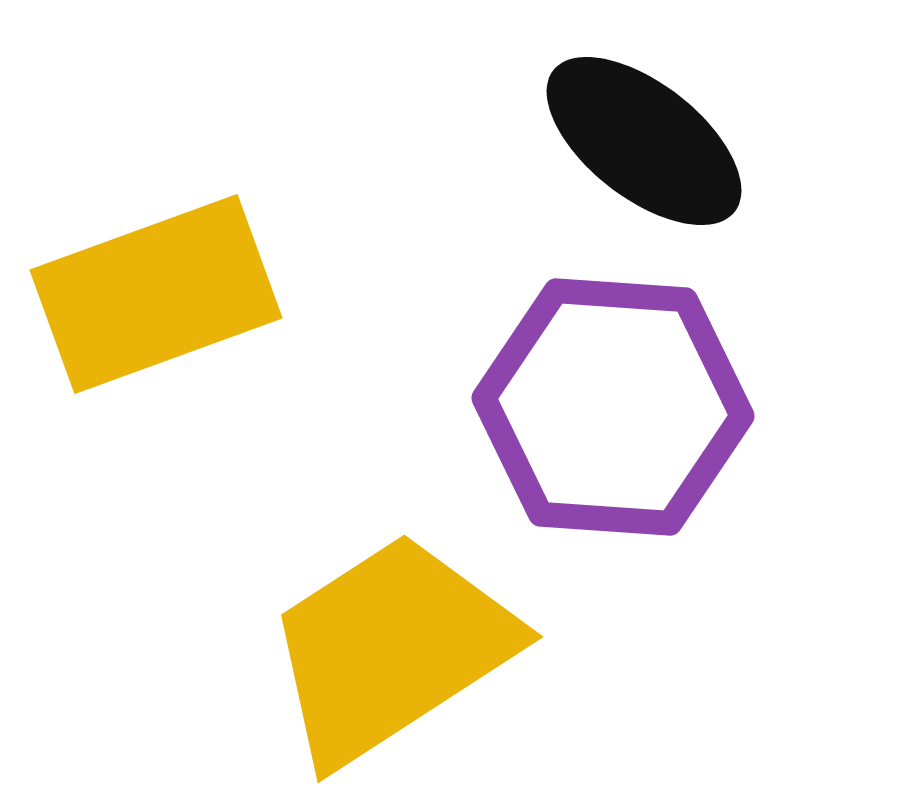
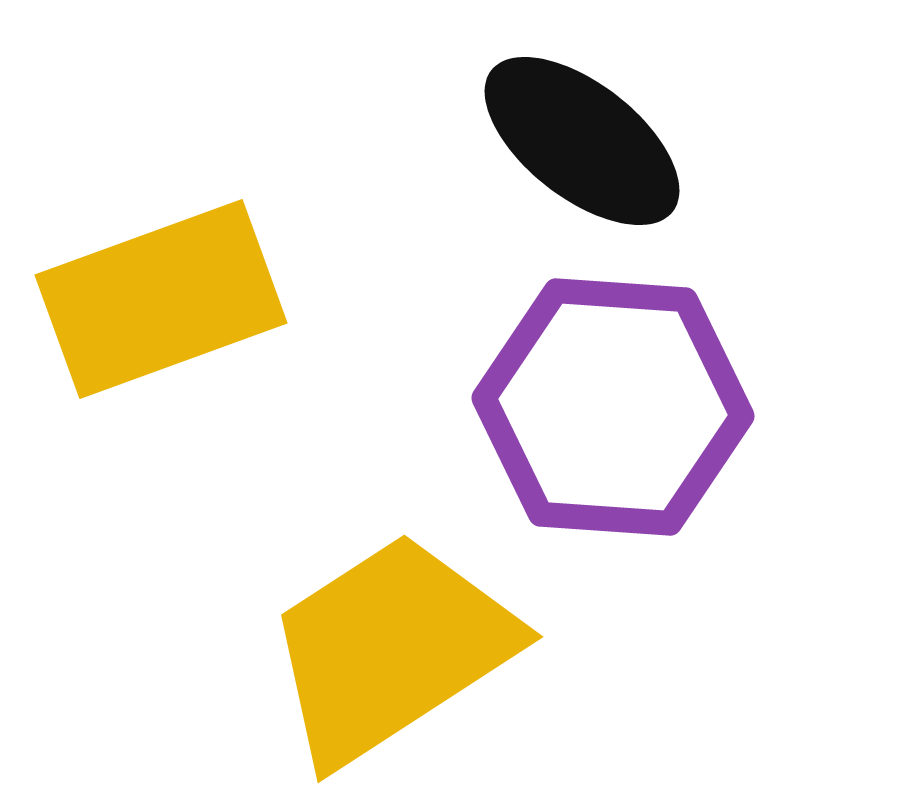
black ellipse: moved 62 px left
yellow rectangle: moved 5 px right, 5 px down
